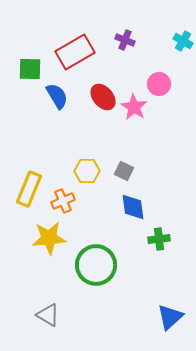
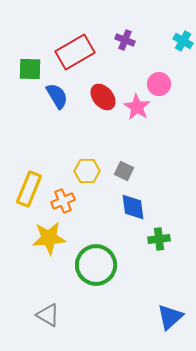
pink star: moved 3 px right
